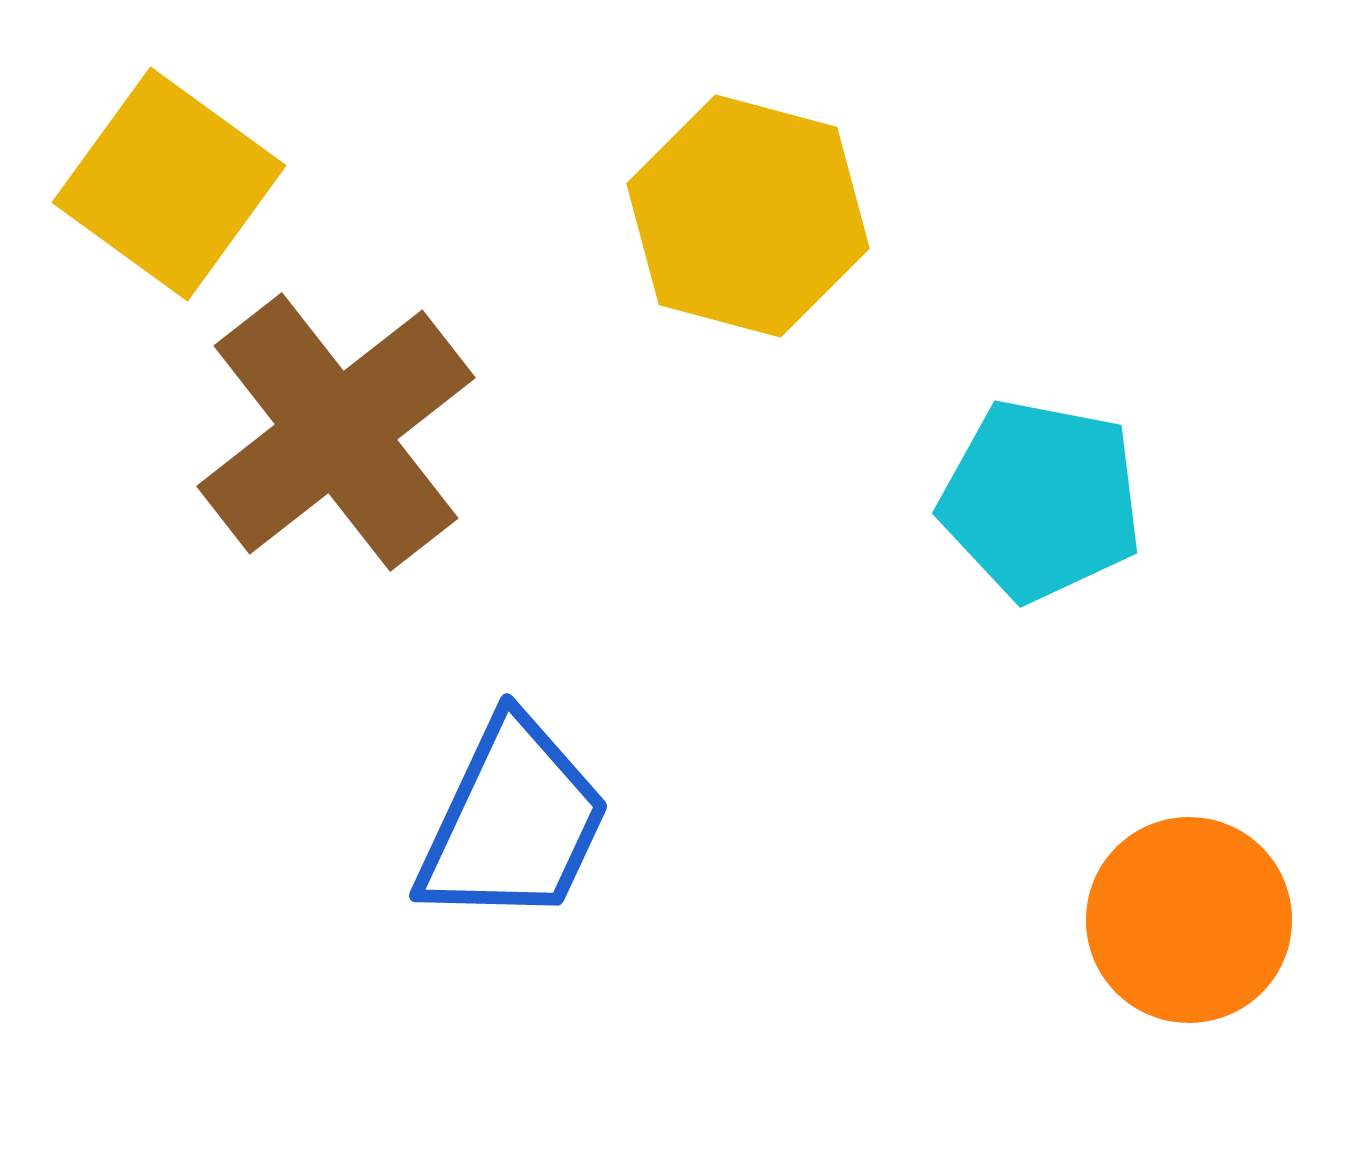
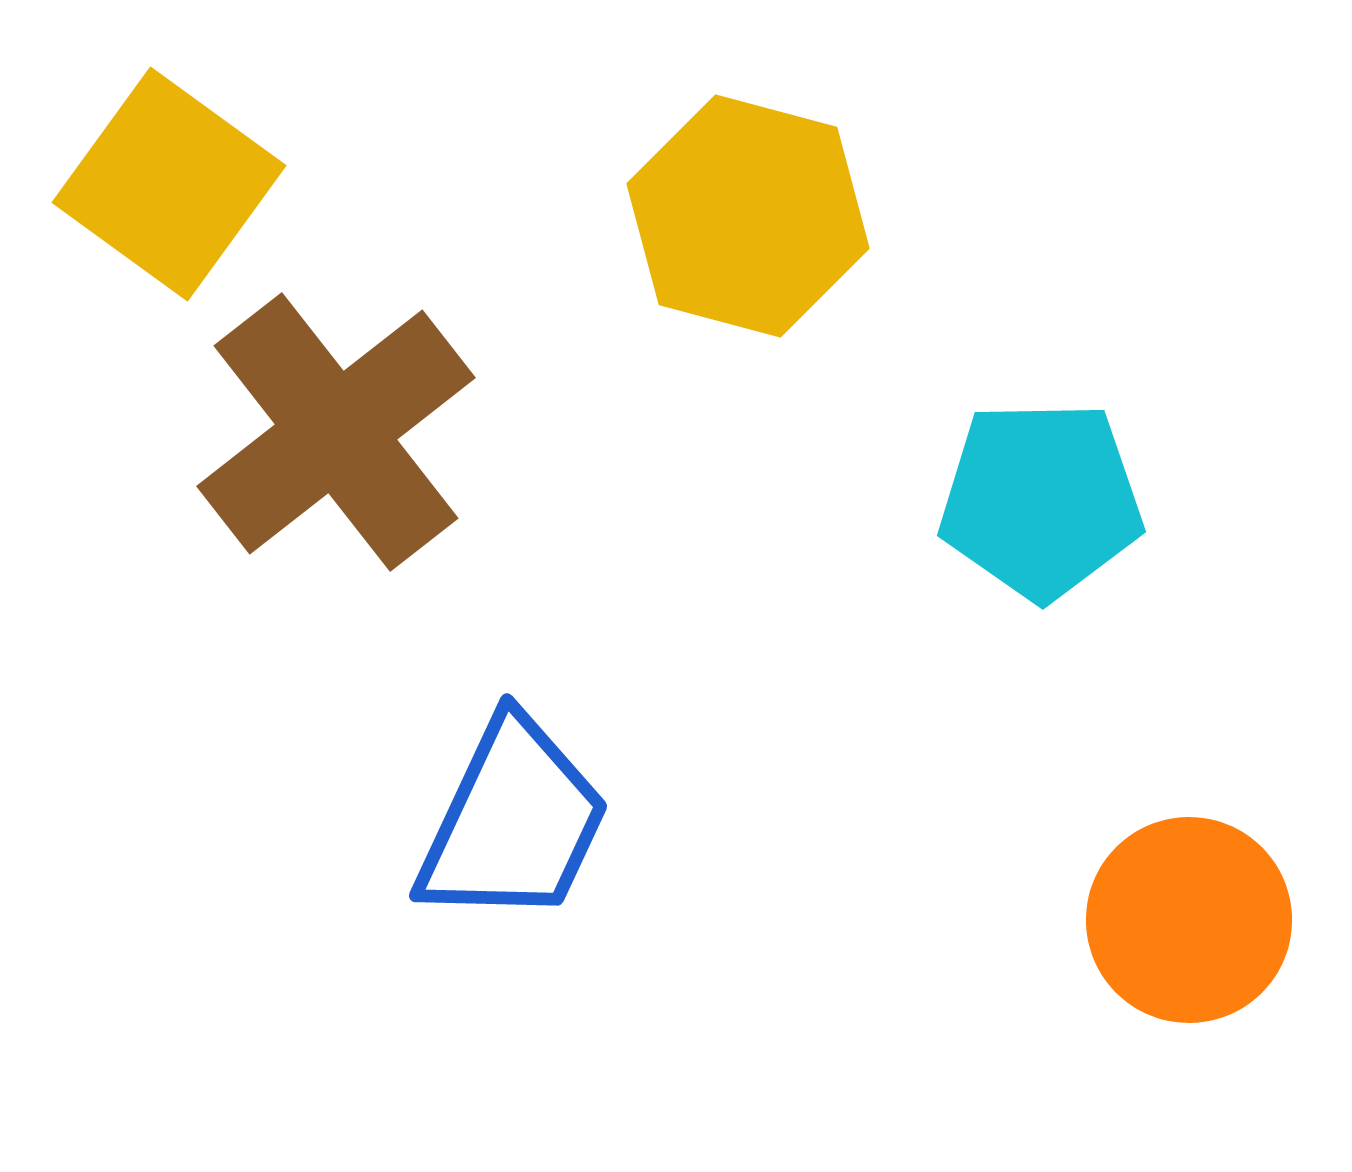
cyan pentagon: rotated 12 degrees counterclockwise
